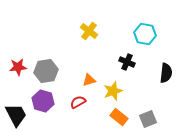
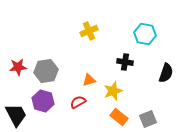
yellow cross: rotated 30 degrees clockwise
black cross: moved 2 px left; rotated 14 degrees counterclockwise
black semicircle: rotated 12 degrees clockwise
